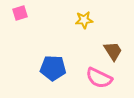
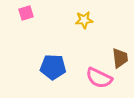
pink square: moved 6 px right
brown trapezoid: moved 7 px right, 7 px down; rotated 25 degrees clockwise
blue pentagon: moved 1 px up
